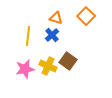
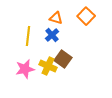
brown square: moved 5 px left, 2 px up
